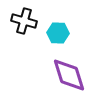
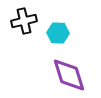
black cross: rotated 30 degrees counterclockwise
